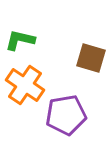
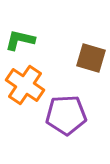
purple pentagon: rotated 6 degrees clockwise
